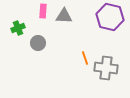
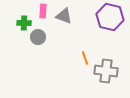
gray triangle: rotated 18 degrees clockwise
green cross: moved 6 px right, 5 px up; rotated 24 degrees clockwise
gray circle: moved 6 px up
gray cross: moved 3 px down
